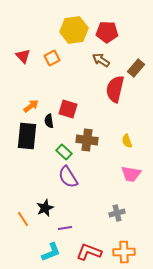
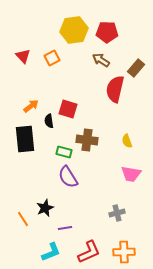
black rectangle: moved 2 px left, 3 px down; rotated 12 degrees counterclockwise
green rectangle: rotated 28 degrees counterclockwise
red L-shape: rotated 135 degrees clockwise
